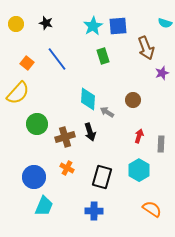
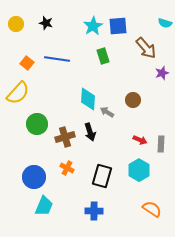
brown arrow: rotated 20 degrees counterclockwise
blue line: rotated 45 degrees counterclockwise
red arrow: moved 1 px right, 4 px down; rotated 96 degrees clockwise
black rectangle: moved 1 px up
